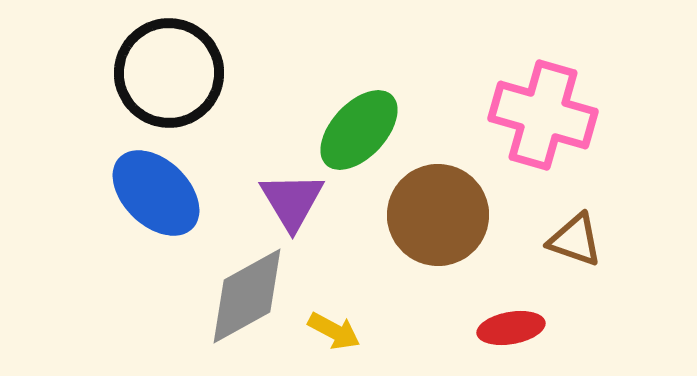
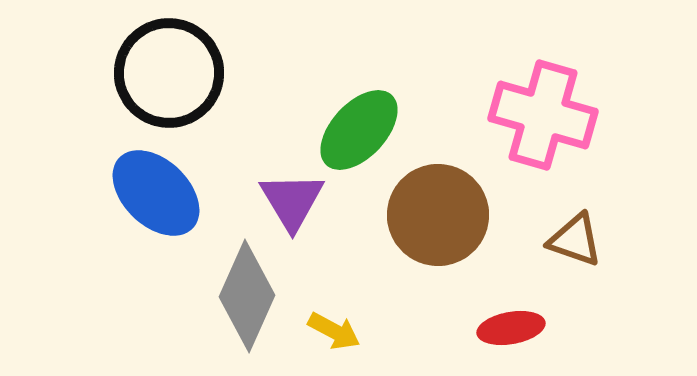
gray diamond: rotated 37 degrees counterclockwise
